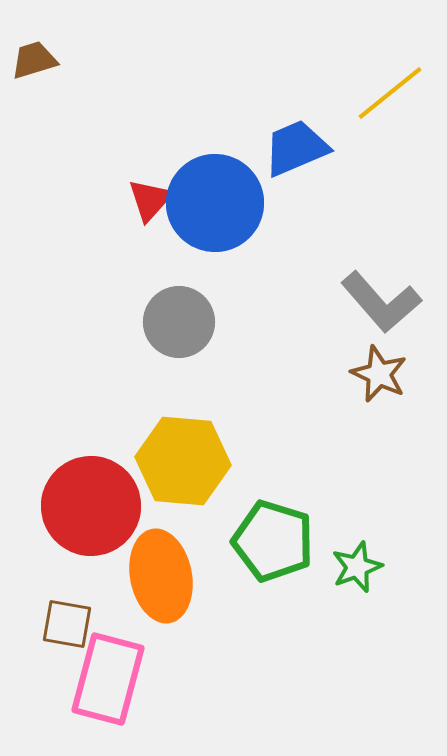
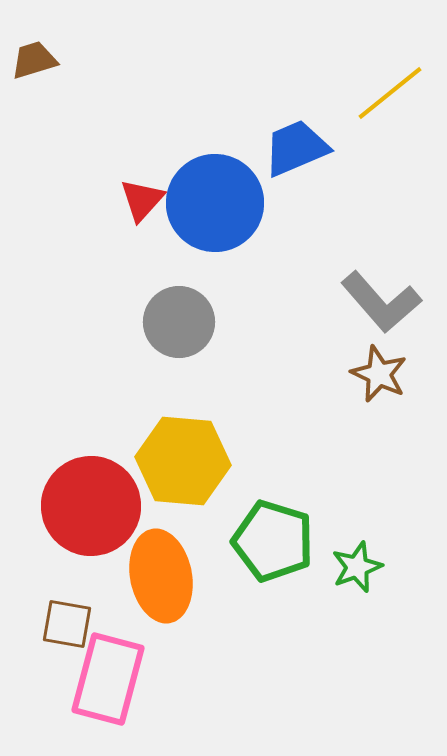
red triangle: moved 8 px left
